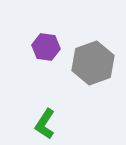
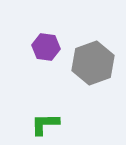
green L-shape: rotated 56 degrees clockwise
